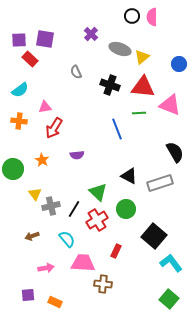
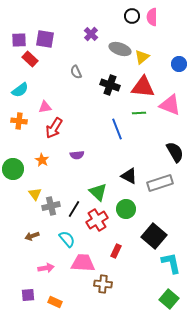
cyan L-shape at (171, 263): rotated 25 degrees clockwise
